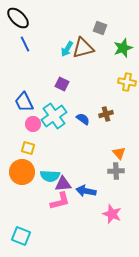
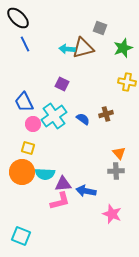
cyan arrow: rotated 63 degrees clockwise
cyan semicircle: moved 5 px left, 2 px up
